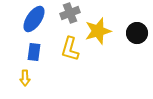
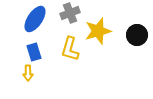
blue ellipse: moved 1 px right
black circle: moved 2 px down
blue rectangle: rotated 24 degrees counterclockwise
yellow arrow: moved 3 px right, 5 px up
